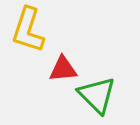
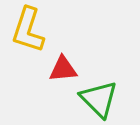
green triangle: moved 2 px right, 4 px down
